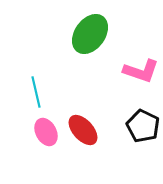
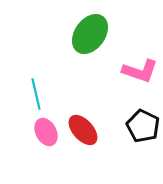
pink L-shape: moved 1 px left
cyan line: moved 2 px down
